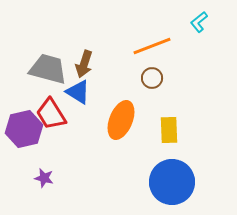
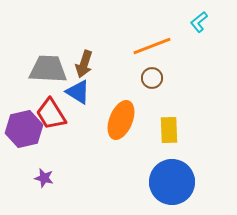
gray trapezoid: rotated 12 degrees counterclockwise
